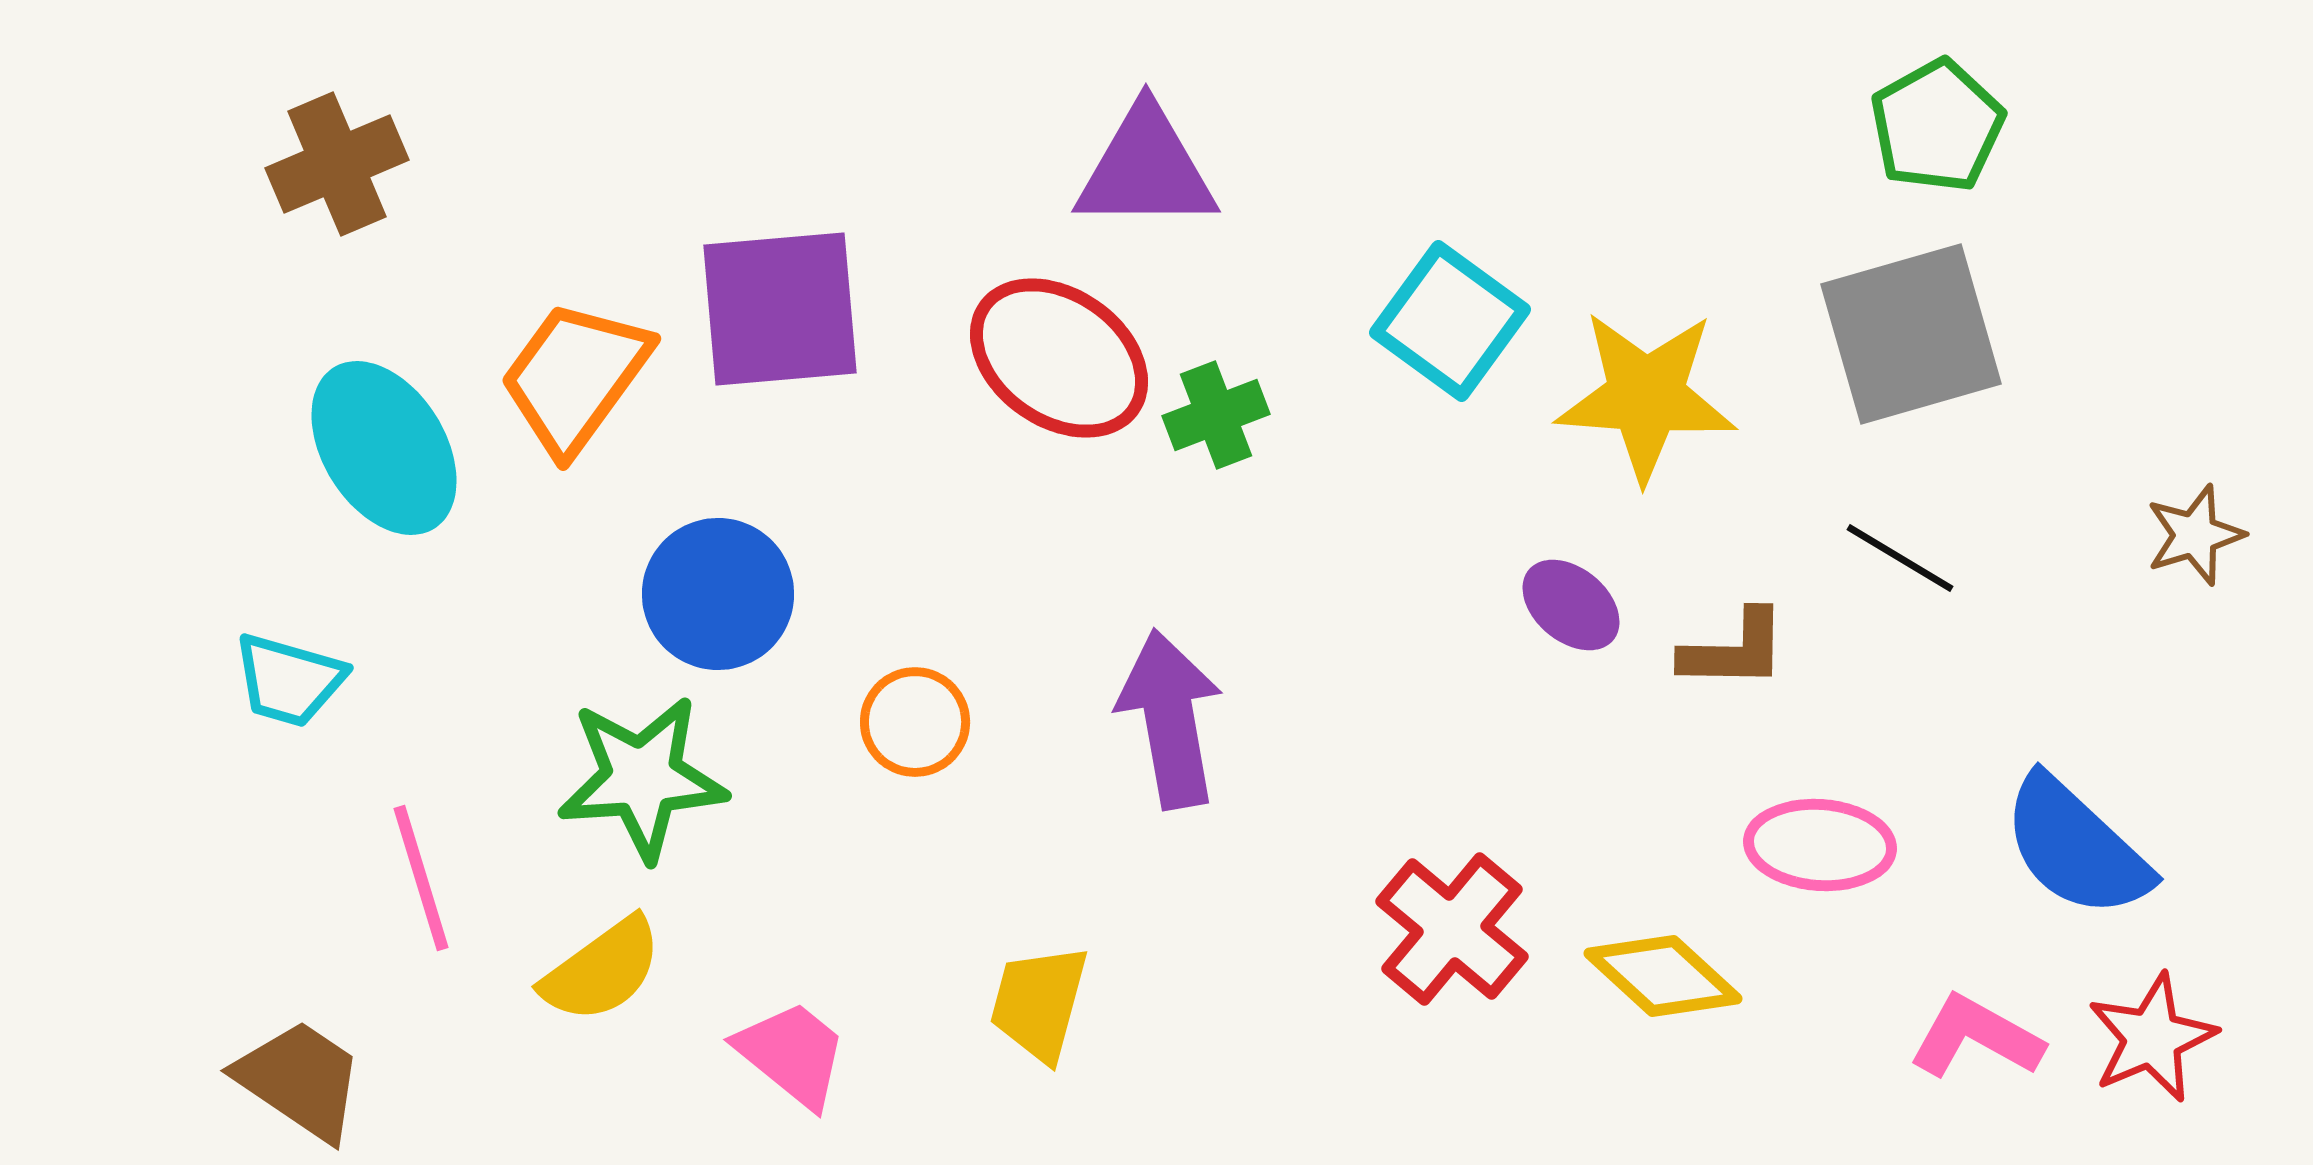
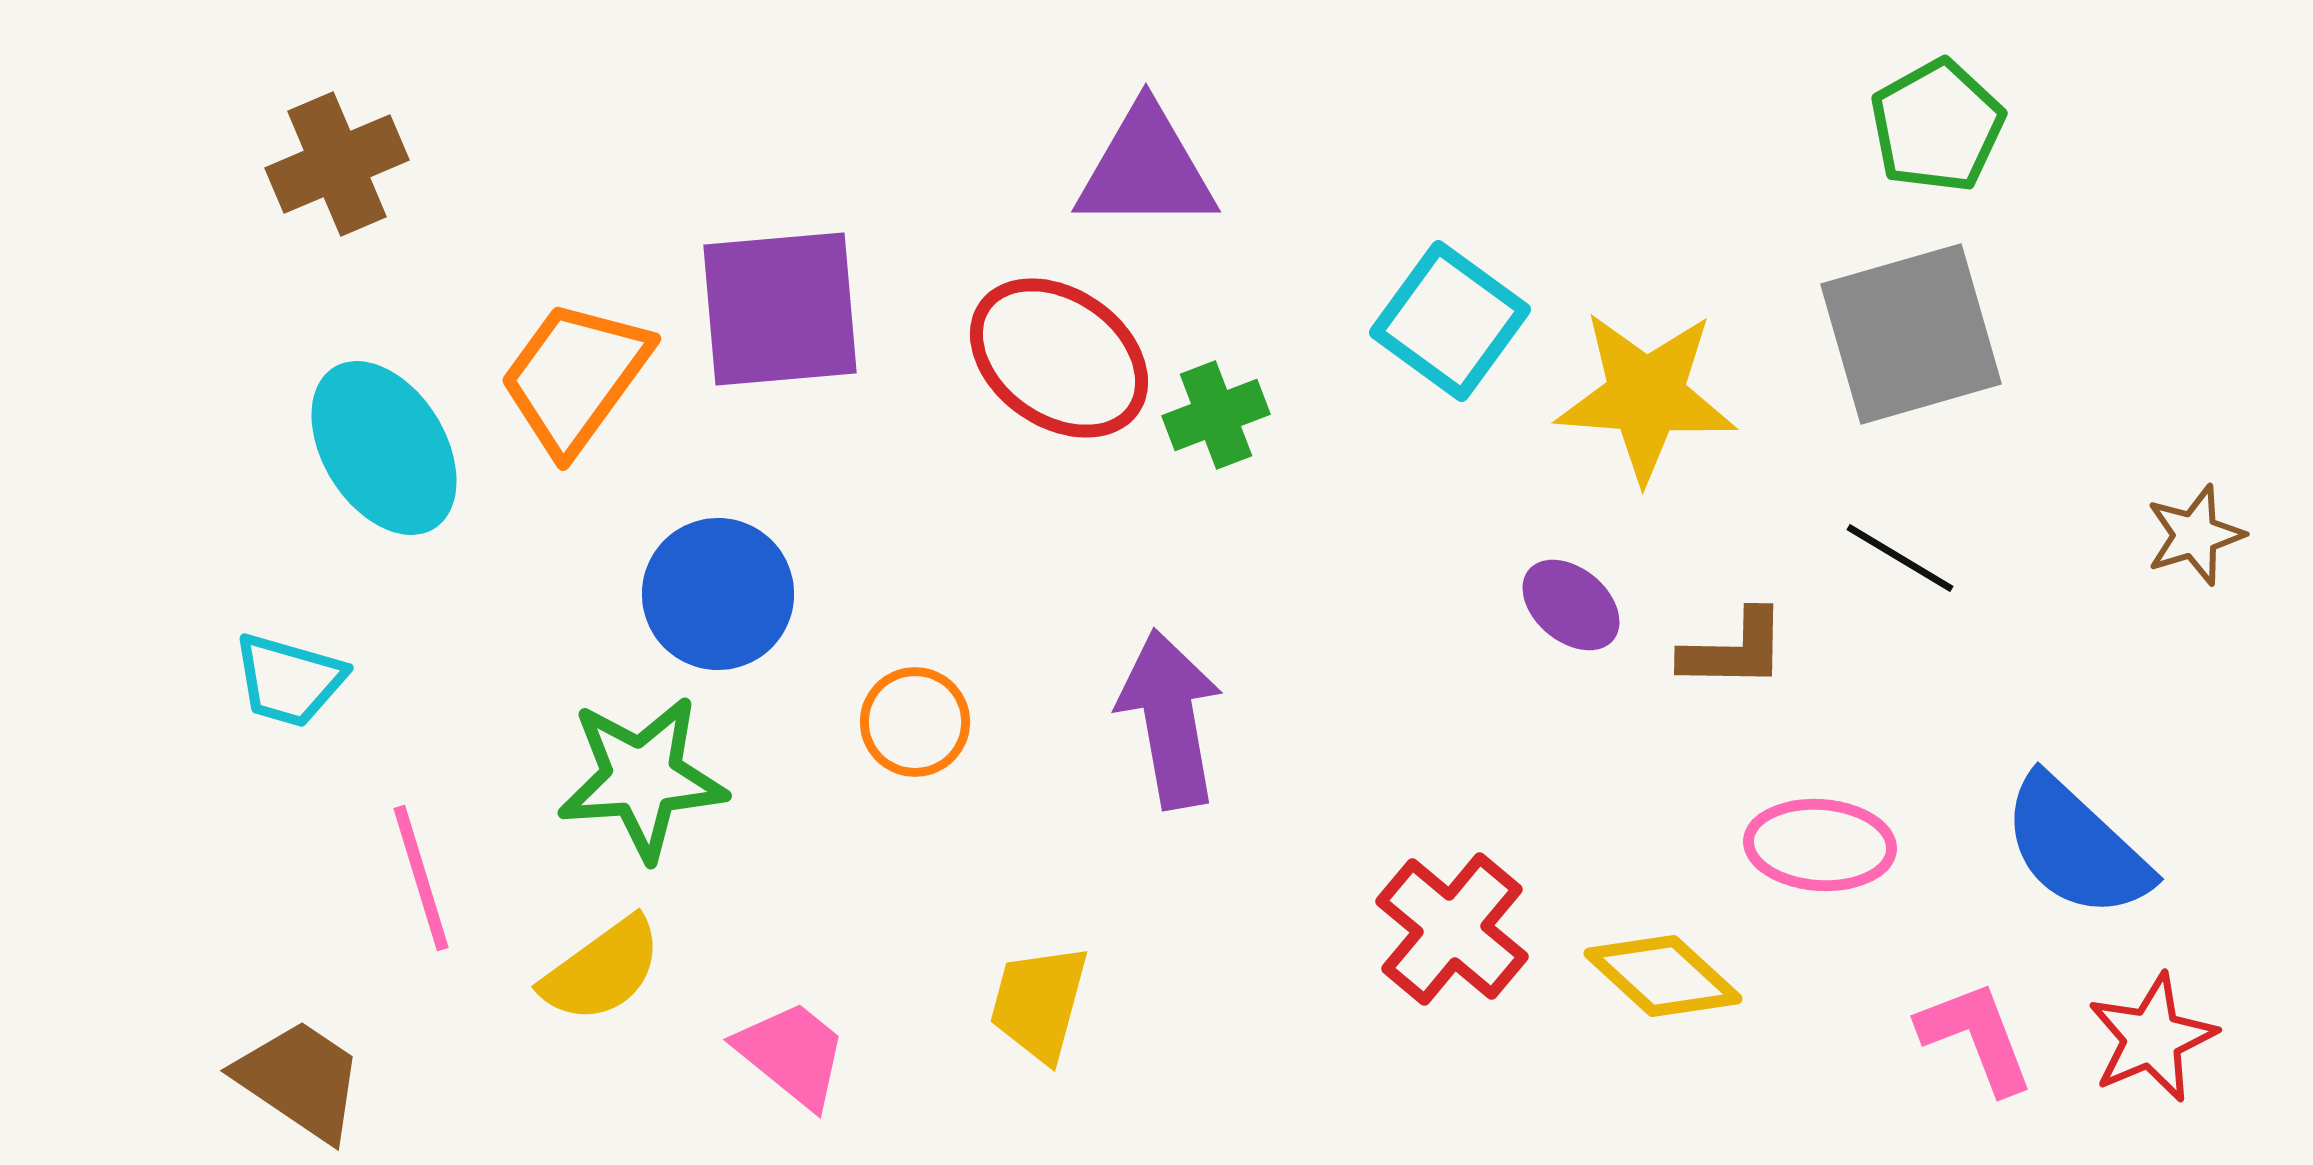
pink L-shape: rotated 40 degrees clockwise
